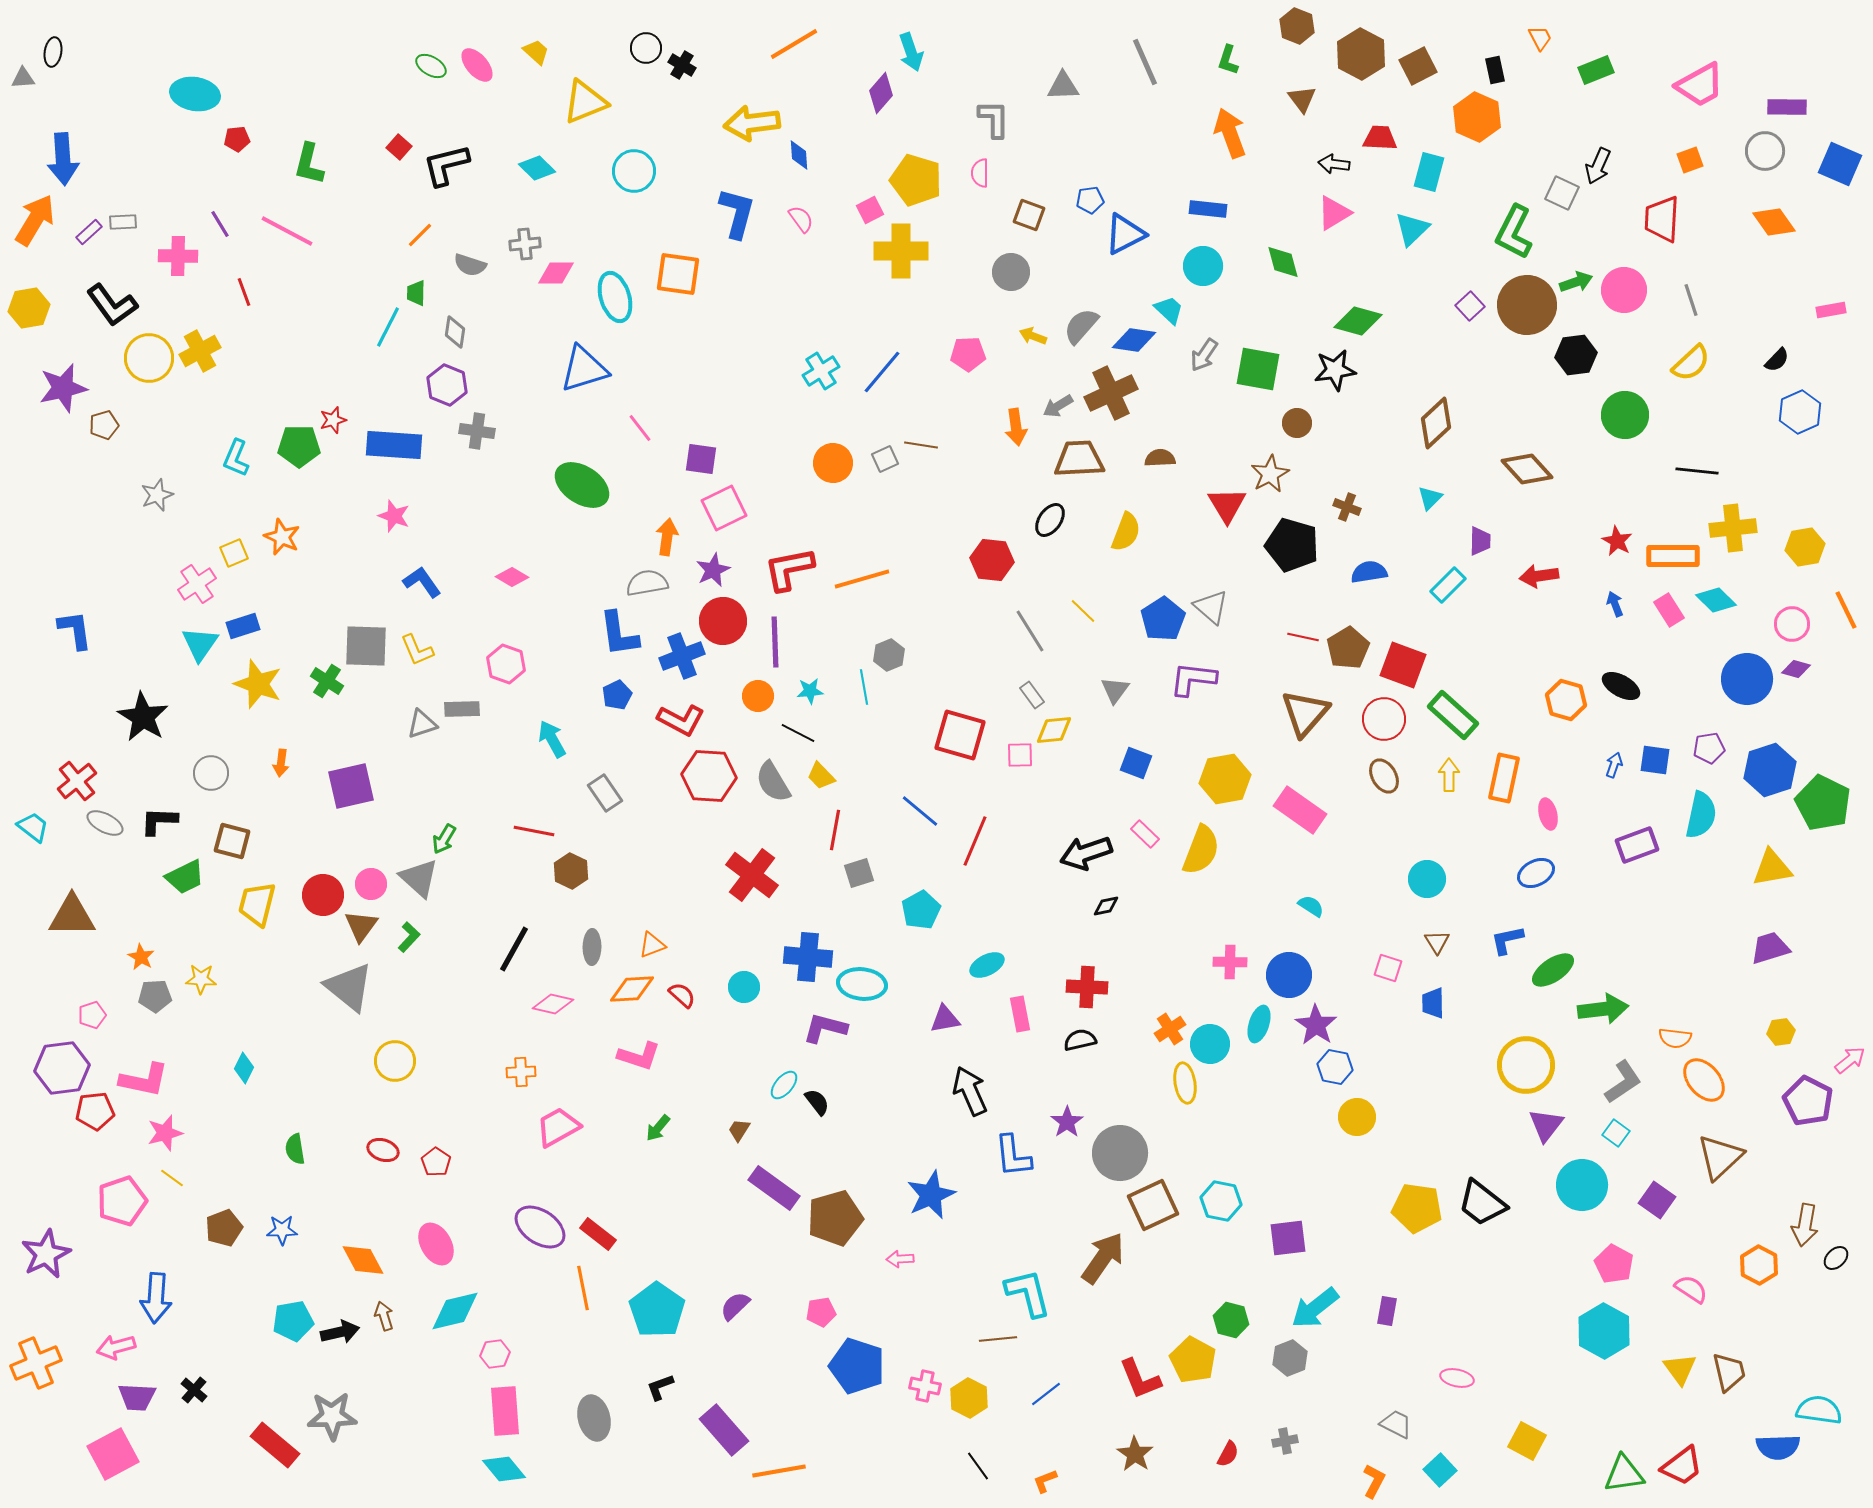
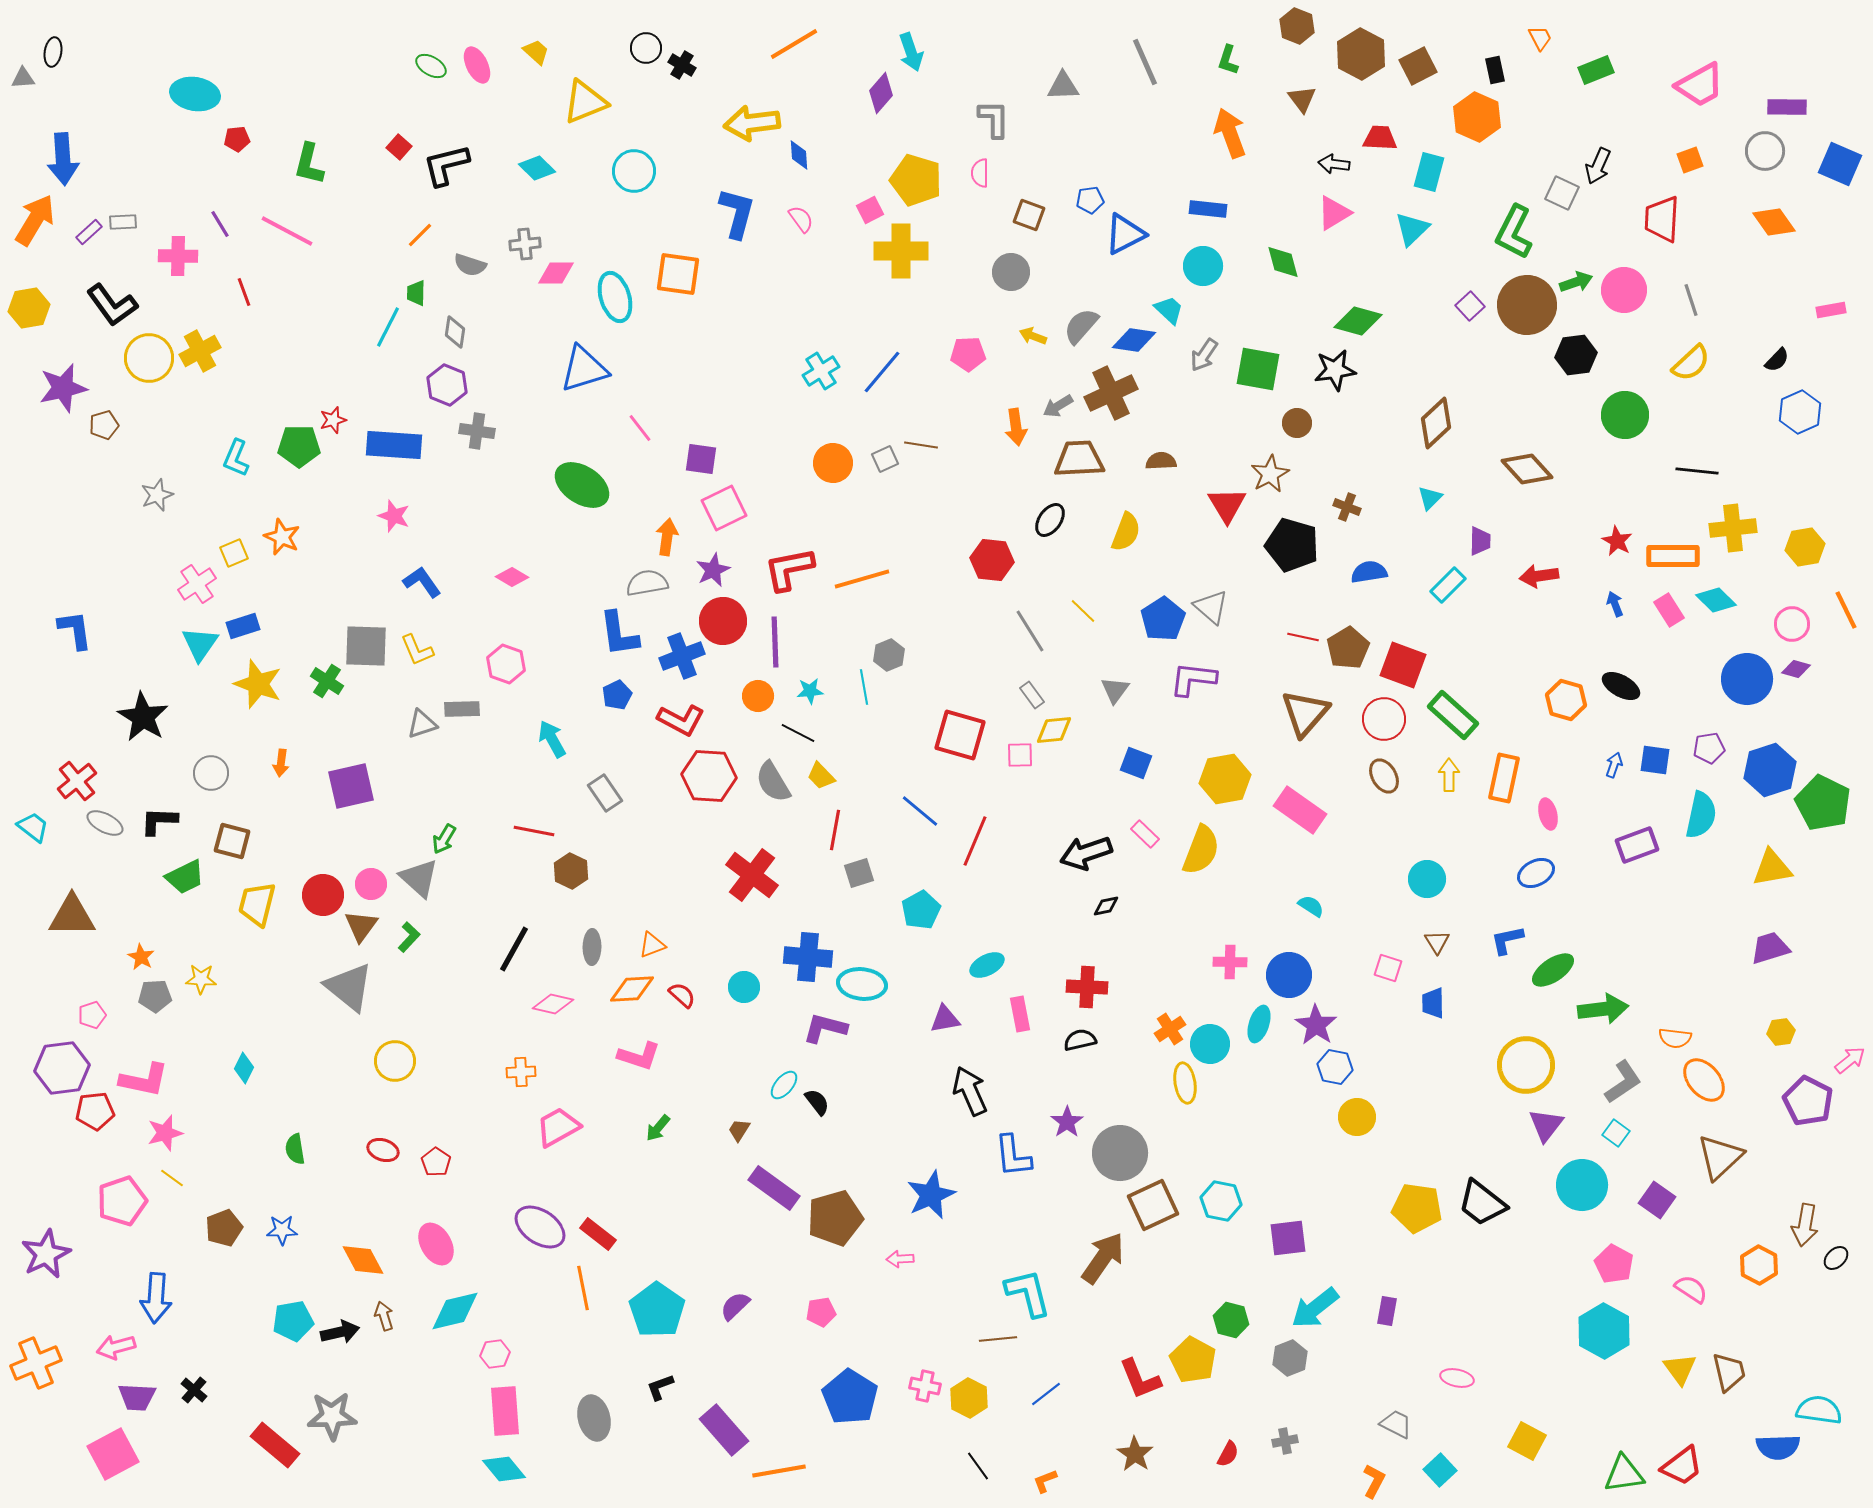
pink ellipse at (477, 65): rotated 15 degrees clockwise
brown semicircle at (1160, 458): moved 1 px right, 3 px down
blue pentagon at (857, 1366): moved 7 px left, 31 px down; rotated 14 degrees clockwise
